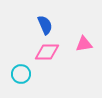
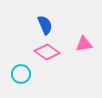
pink diamond: rotated 35 degrees clockwise
